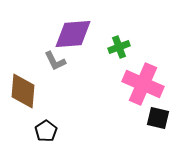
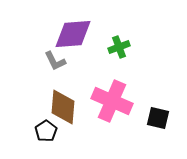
pink cross: moved 31 px left, 17 px down
brown diamond: moved 40 px right, 16 px down
